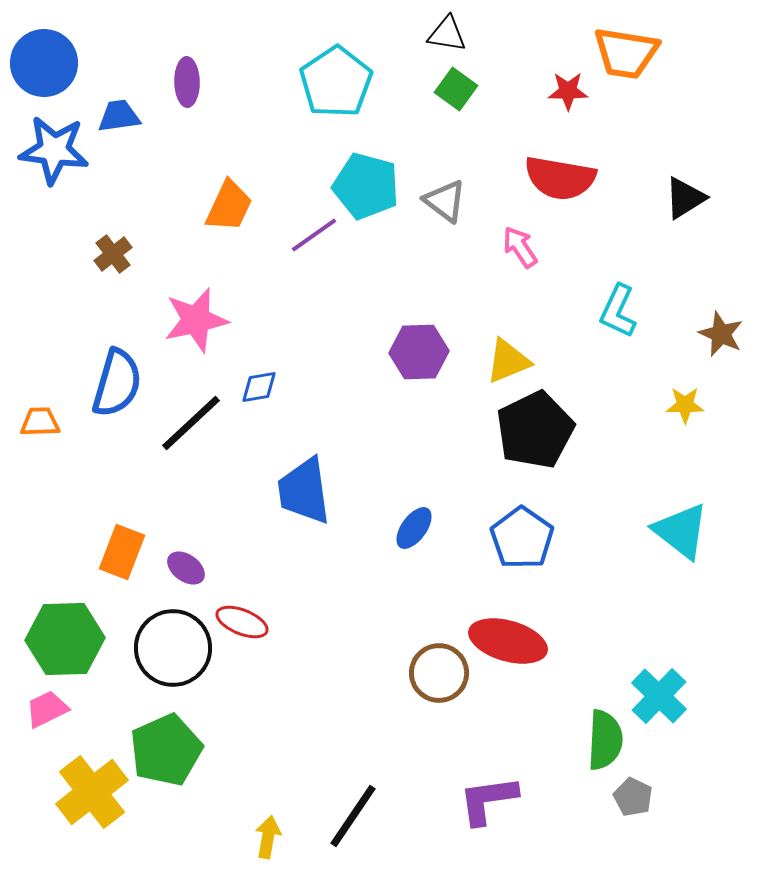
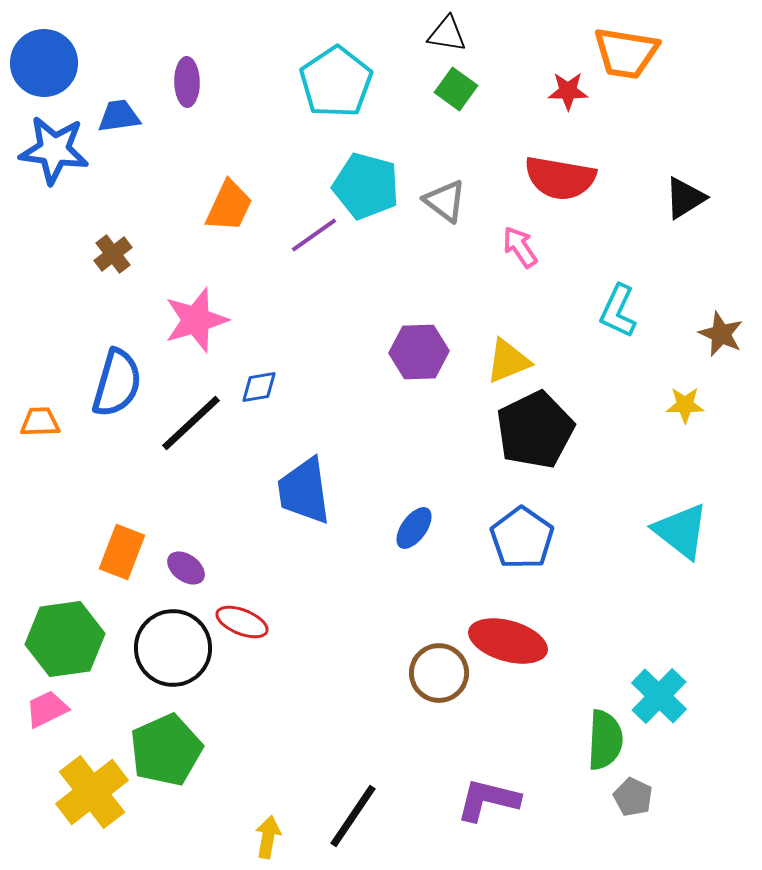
pink star at (196, 320): rotated 4 degrees counterclockwise
green hexagon at (65, 639): rotated 6 degrees counterclockwise
purple L-shape at (488, 800): rotated 22 degrees clockwise
